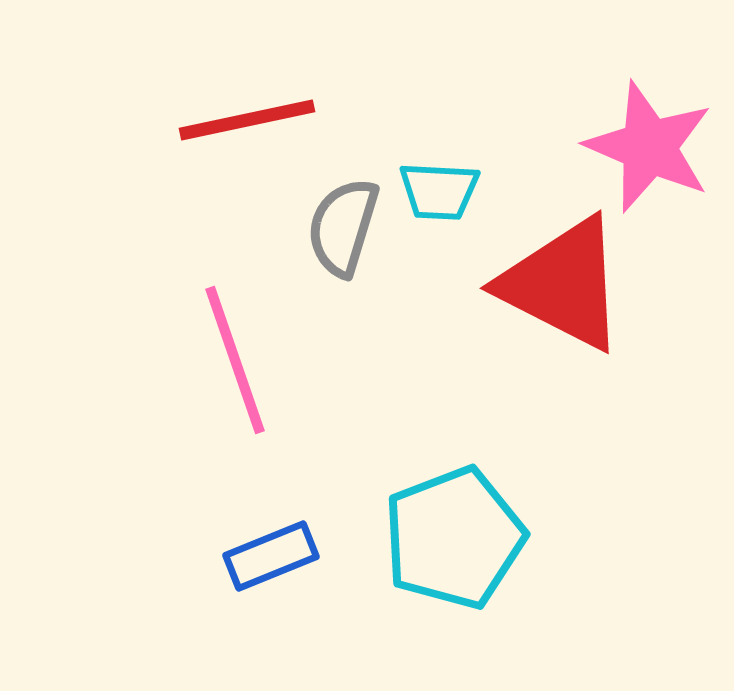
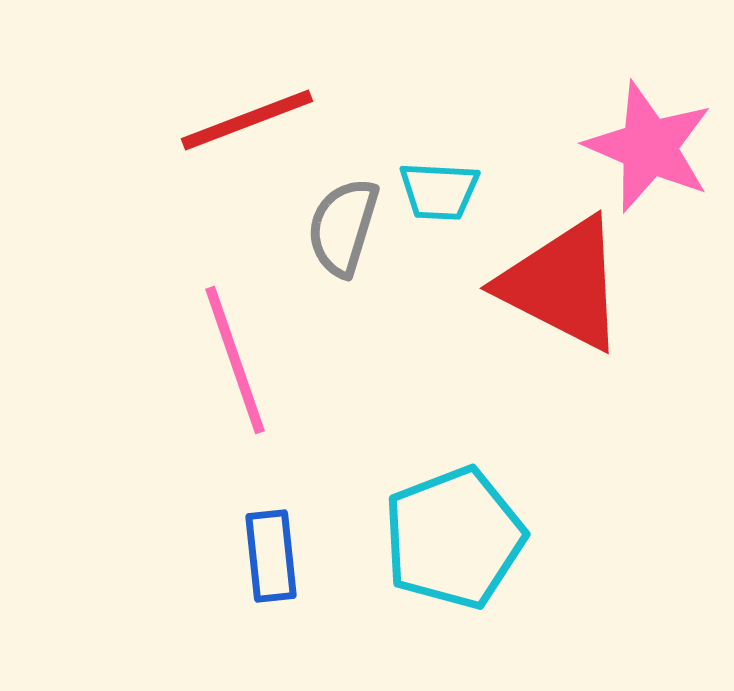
red line: rotated 9 degrees counterclockwise
blue rectangle: rotated 74 degrees counterclockwise
